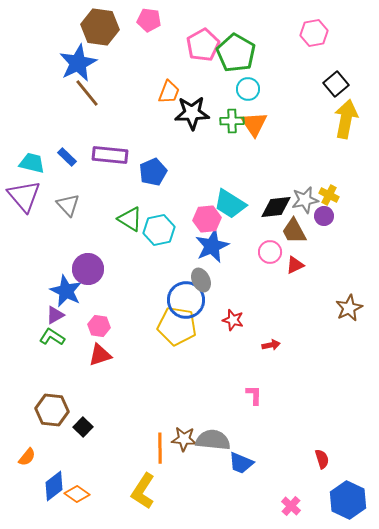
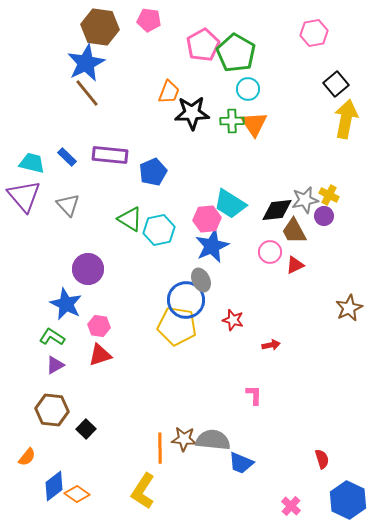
blue star at (78, 63): moved 8 px right
black diamond at (276, 207): moved 1 px right, 3 px down
blue star at (66, 291): moved 13 px down
purple triangle at (55, 315): moved 50 px down
black square at (83, 427): moved 3 px right, 2 px down
